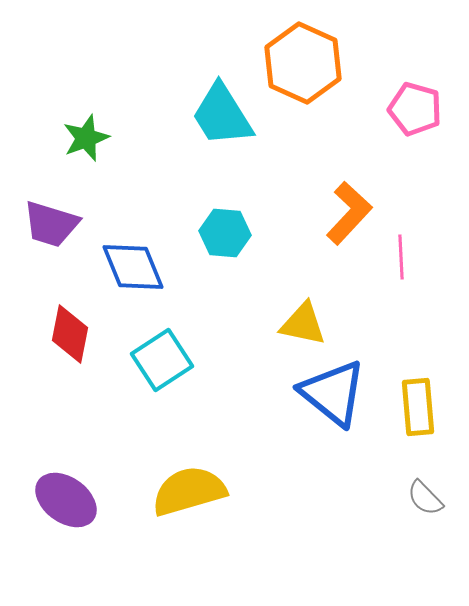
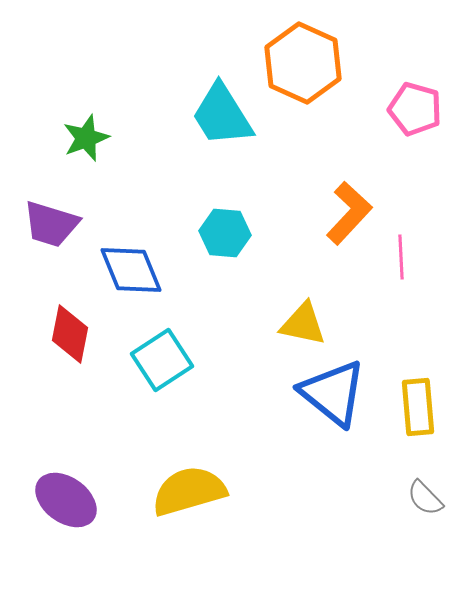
blue diamond: moved 2 px left, 3 px down
